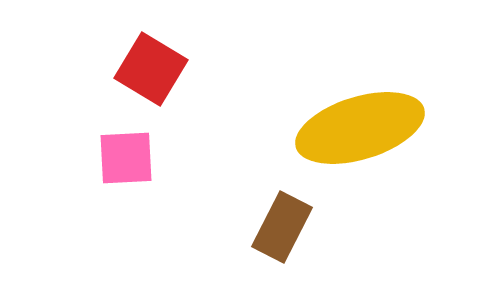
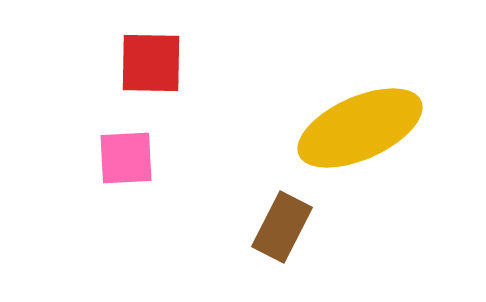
red square: moved 6 px up; rotated 30 degrees counterclockwise
yellow ellipse: rotated 7 degrees counterclockwise
